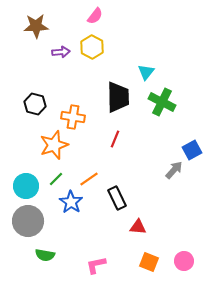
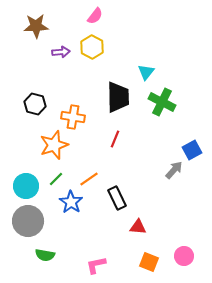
pink circle: moved 5 px up
